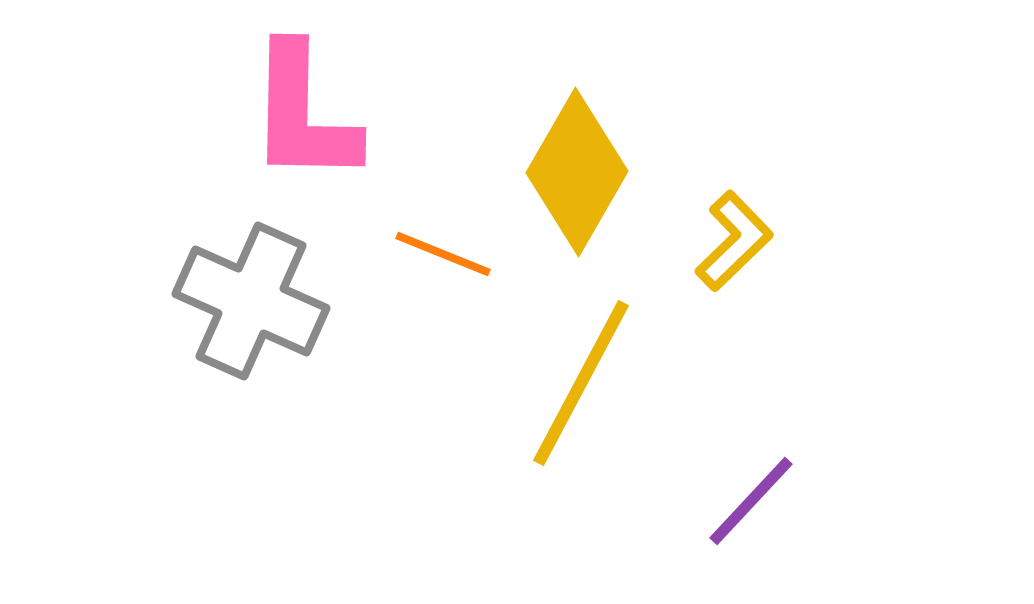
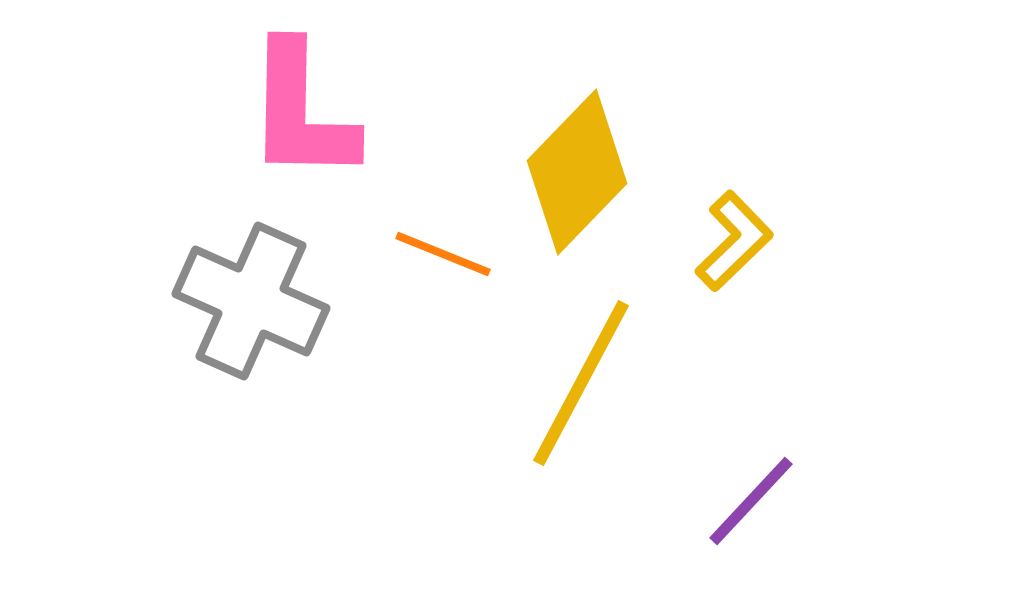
pink L-shape: moved 2 px left, 2 px up
yellow diamond: rotated 14 degrees clockwise
